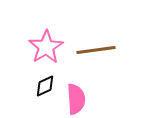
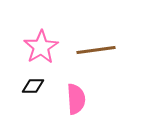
pink star: moved 5 px left
black diamond: moved 12 px left; rotated 25 degrees clockwise
